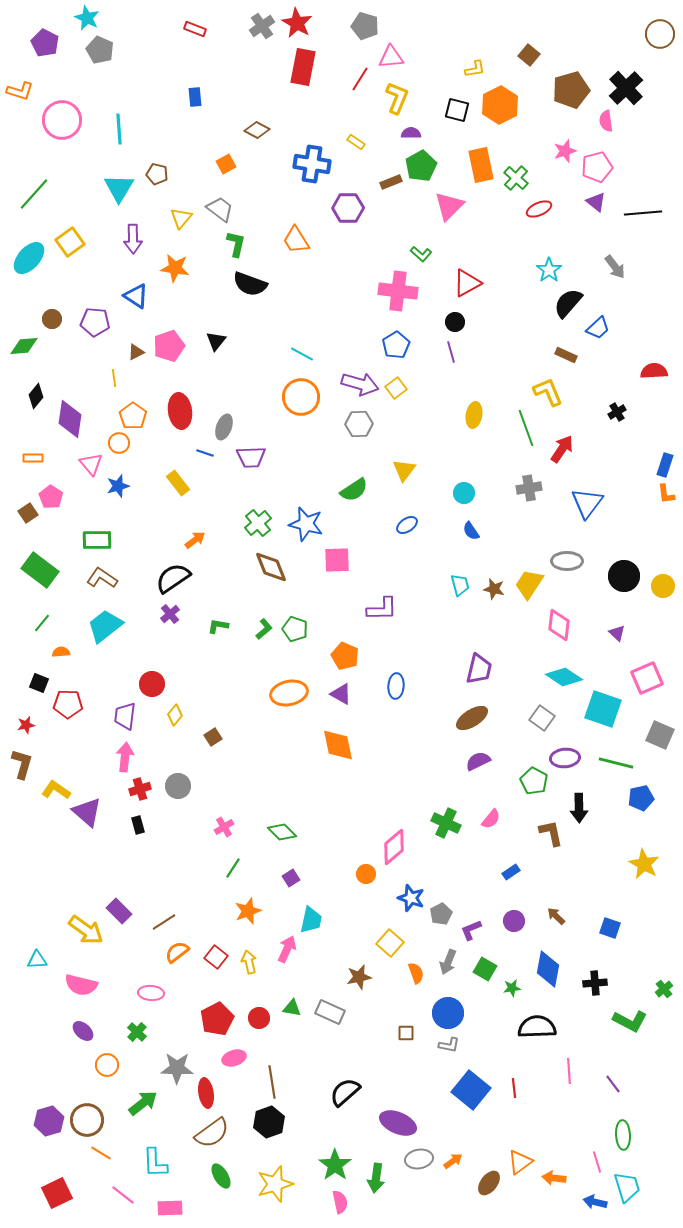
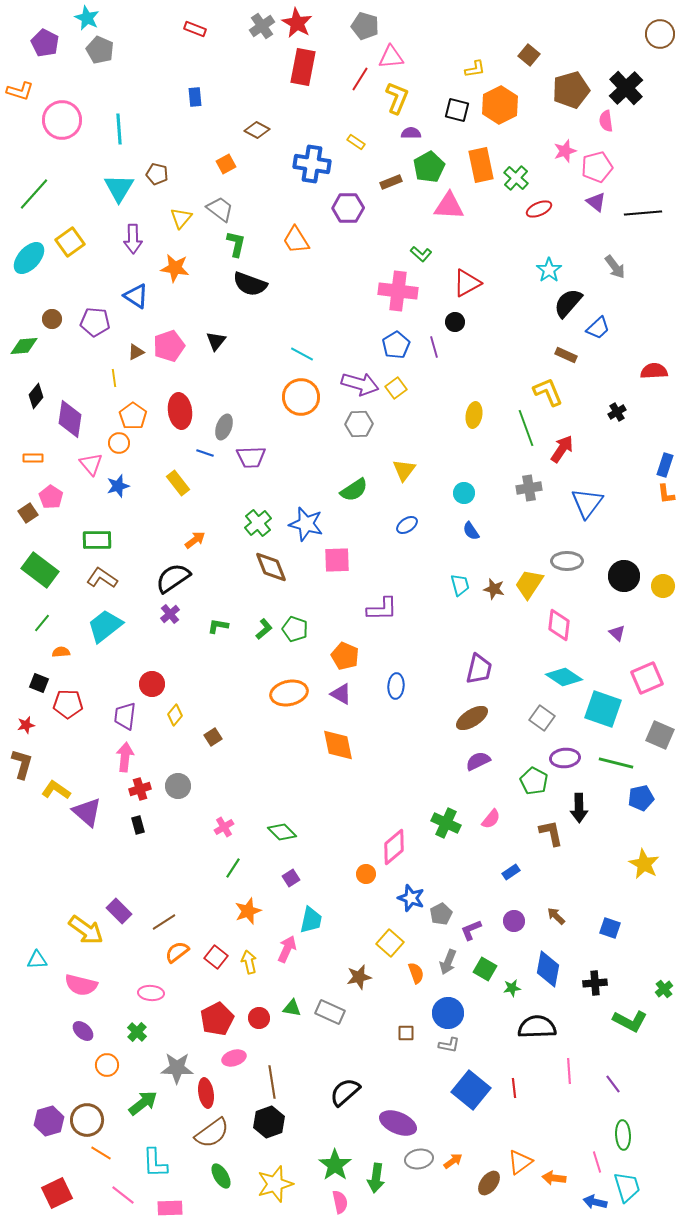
green pentagon at (421, 166): moved 8 px right, 1 px down
pink triangle at (449, 206): rotated 48 degrees clockwise
purple line at (451, 352): moved 17 px left, 5 px up
